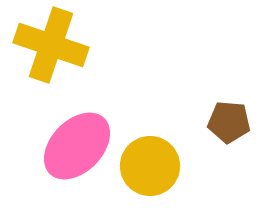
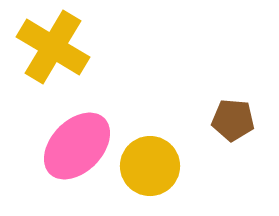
yellow cross: moved 2 px right, 2 px down; rotated 12 degrees clockwise
brown pentagon: moved 4 px right, 2 px up
